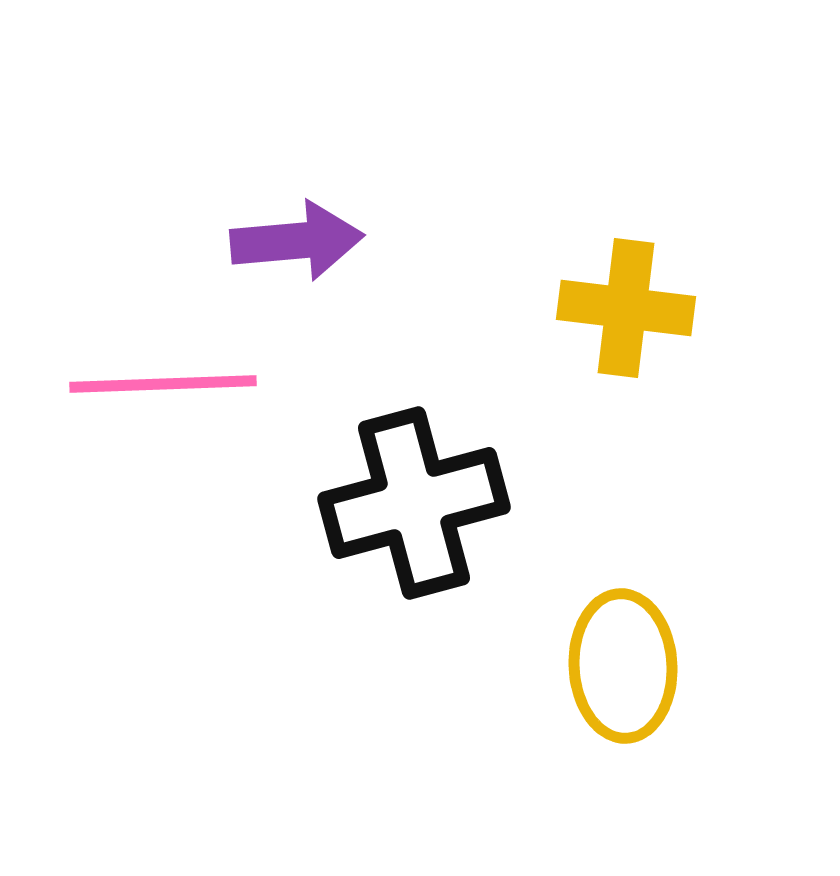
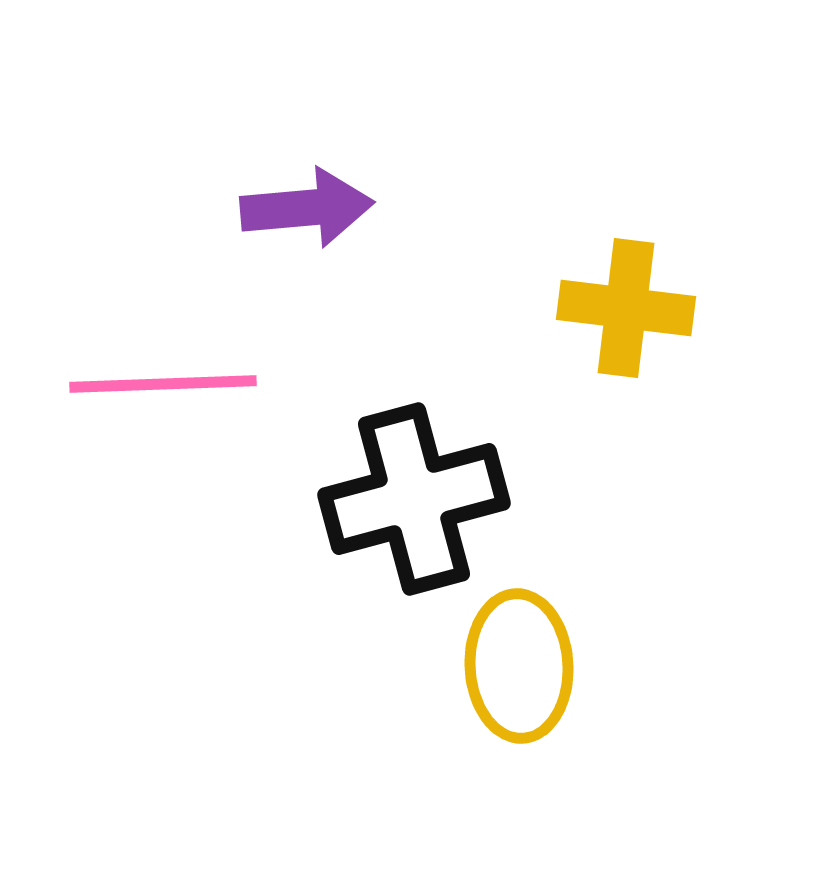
purple arrow: moved 10 px right, 33 px up
black cross: moved 4 px up
yellow ellipse: moved 104 px left
